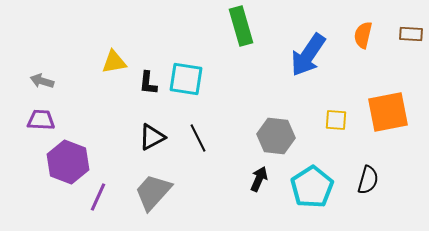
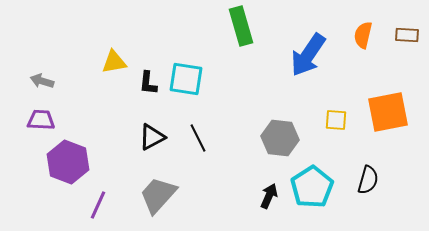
brown rectangle: moved 4 px left, 1 px down
gray hexagon: moved 4 px right, 2 px down
black arrow: moved 10 px right, 17 px down
gray trapezoid: moved 5 px right, 3 px down
purple line: moved 8 px down
